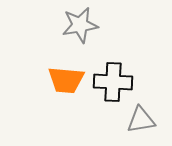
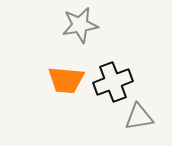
black cross: rotated 24 degrees counterclockwise
gray triangle: moved 2 px left, 3 px up
